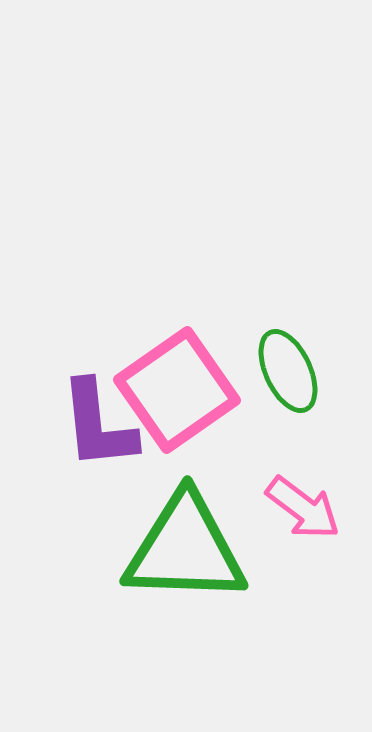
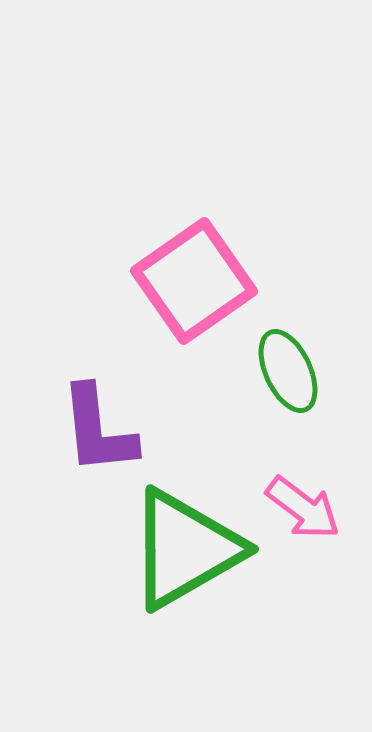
pink square: moved 17 px right, 109 px up
purple L-shape: moved 5 px down
green triangle: rotated 32 degrees counterclockwise
